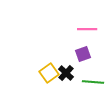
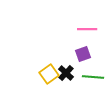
yellow square: moved 1 px down
green line: moved 5 px up
